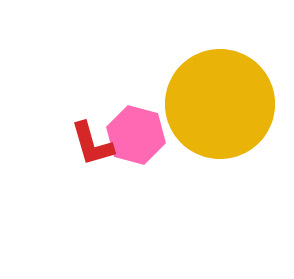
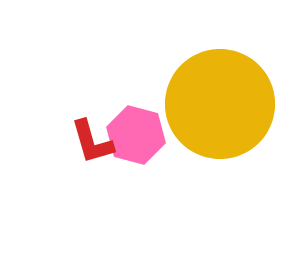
red L-shape: moved 2 px up
